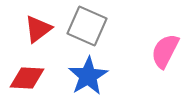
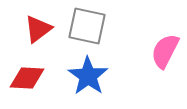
gray square: rotated 12 degrees counterclockwise
blue star: rotated 6 degrees counterclockwise
